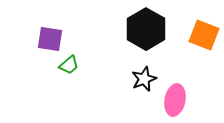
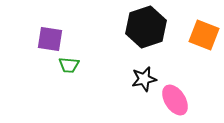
black hexagon: moved 2 px up; rotated 12 degrees clockwise
green trapezoid: rotated 45 degrees clockwise
black star: rotated 10 degrees clockwise
pink ellipse: rotated 44 degrees counterclockwise
